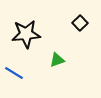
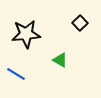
green triangle: moved 3 px right; rotated 49 degrees clockwise
blue line: moved 2 px right, 1 px down
